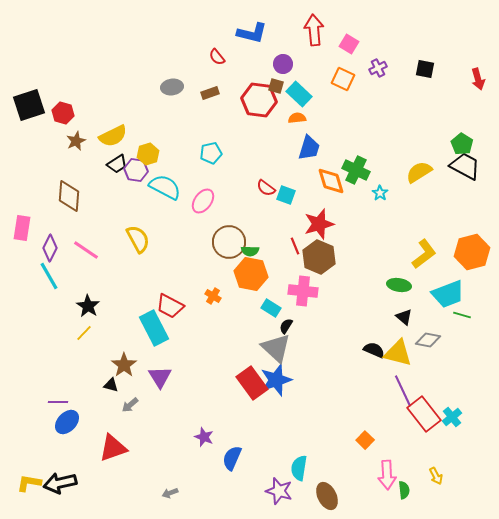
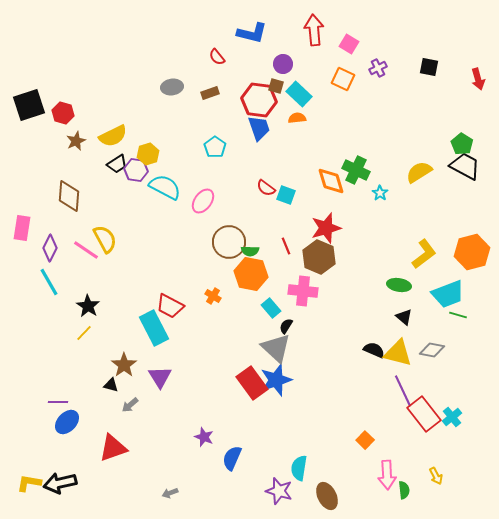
black square at (425, 69): moved 4 px right, 2 px up
blue trapezoid at (309, 148): moved 50 px left, 20 px up; rotated 36 degrees counterclockwise
cyan pentagon at (211, 153): moved 4 px right, 6 px up; rotated 25 degrees counterclockwise
red star at (319, 224): moved 7 px right, 4 px down
yellow semicircle at (138, 239): moved 33 px left
red line at (295, 246): moved 9 px left
cyan line at (49, 276): moved 6 px down
cyan rectangle at (271, 308): rotated 18 degrees clockwise
green line at (462, 315): moved 4 px left
gray diamond at (428, 340): moved 4 px right, 10 px down
